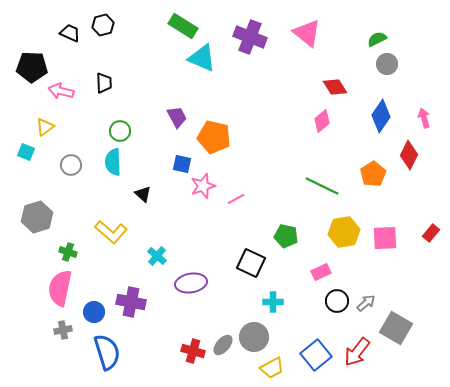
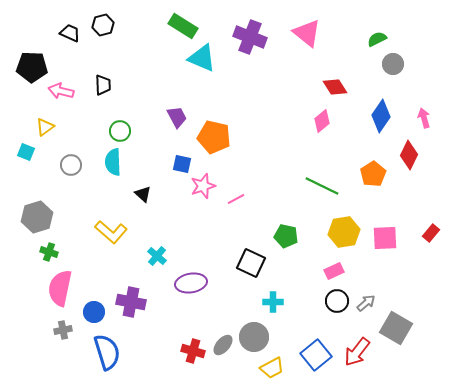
gray circle at (387, 64): moved 6 px right
black trapezoid at (104, 83): moved 1 px left, 2 px down
green cross at (68, 252): moved 19 px left
pink rectangle at (321, 272): moved 13 px right, 1 px up
